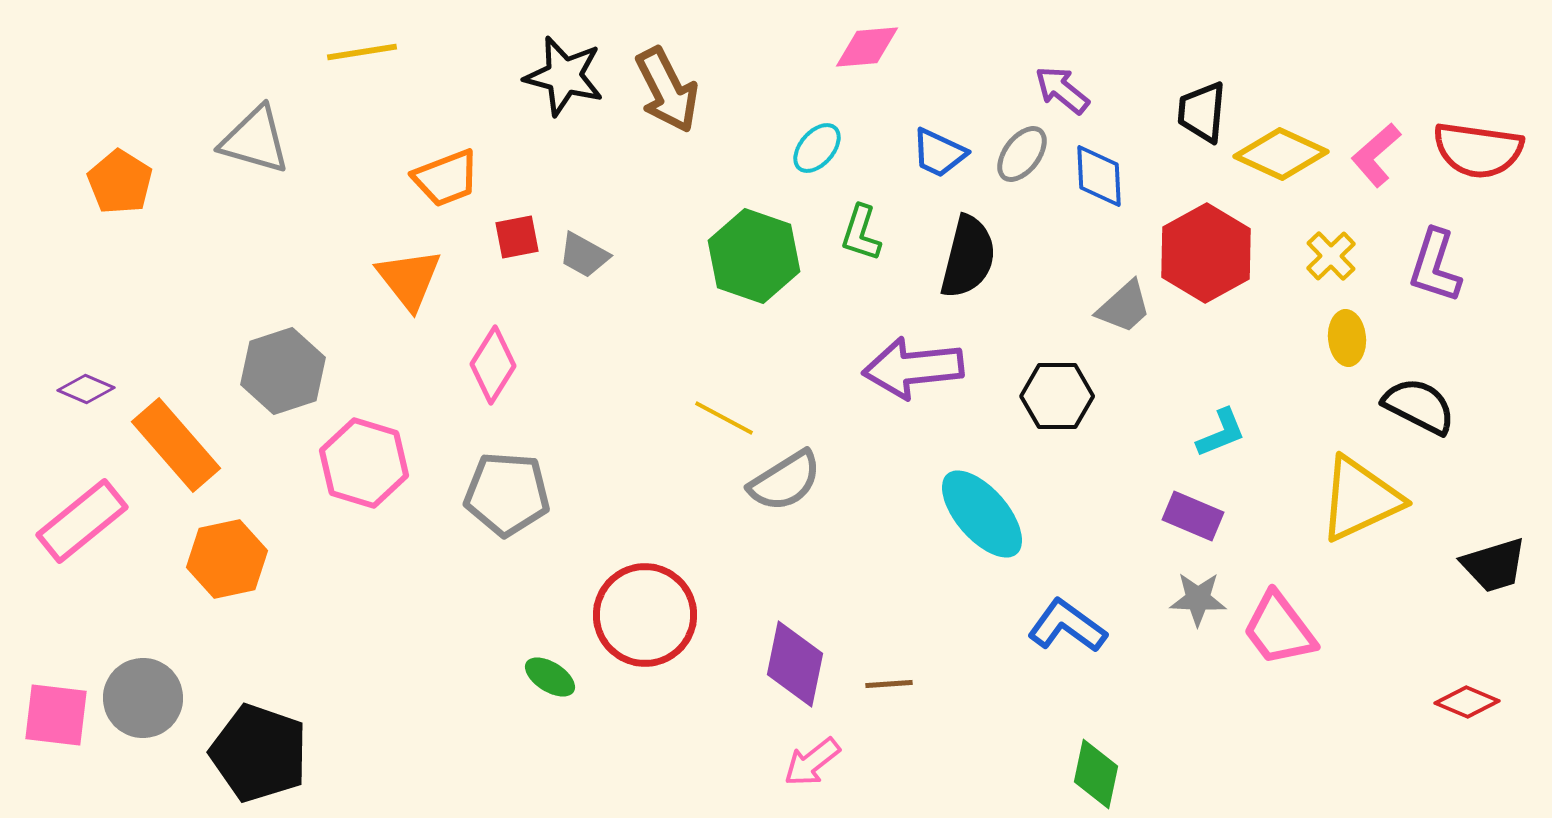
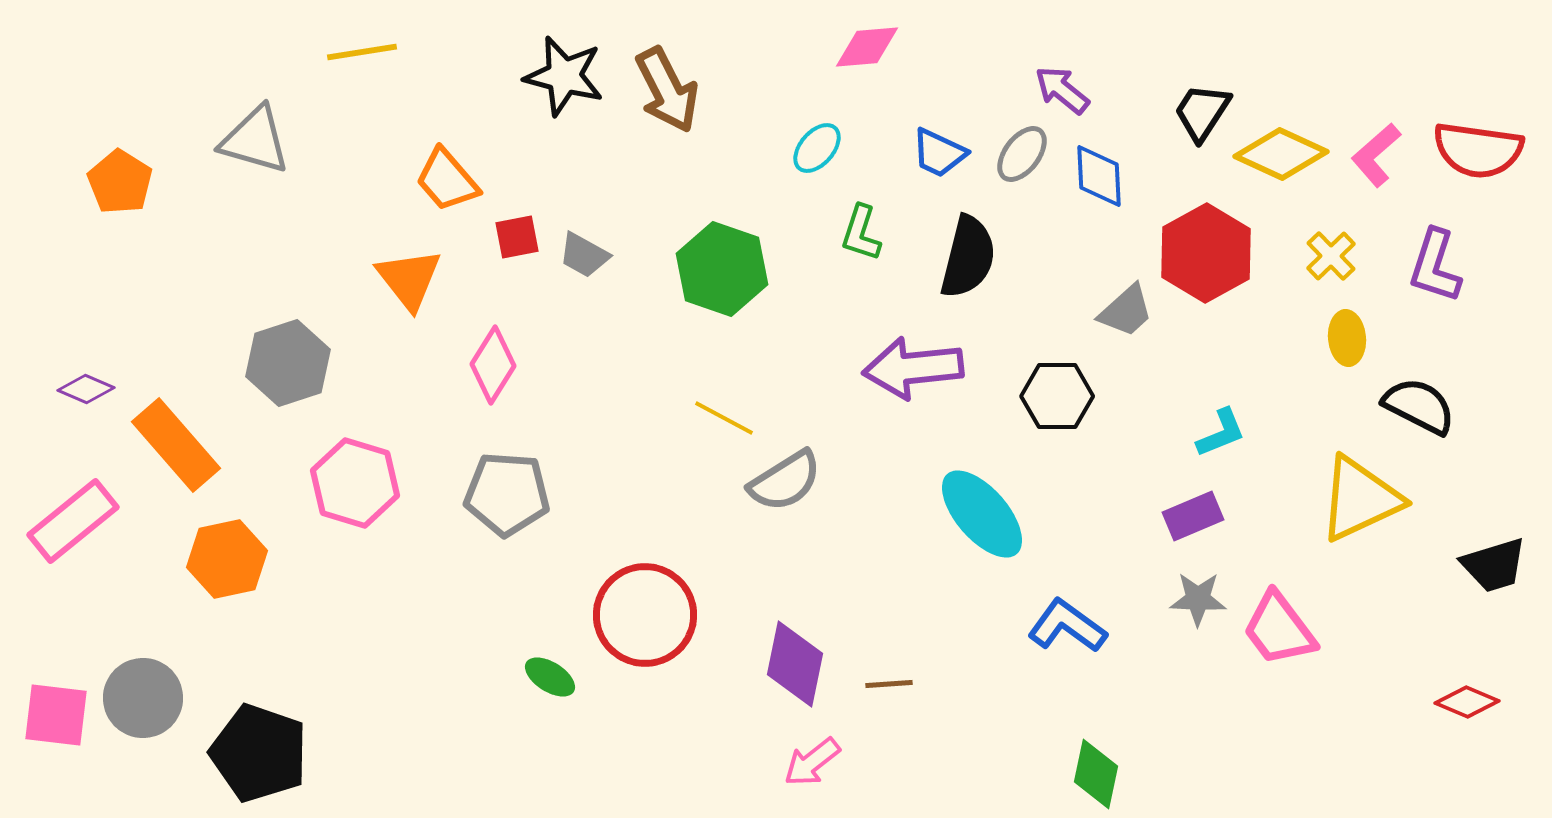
black trapezoid at (1202, 112): rotated 28 degrees clockwise
orange trapezoid at (446, 178): moved 1 px right, 2 px down; rotated 70 degrees clockwise
green hexagon at (754, 256): moved 32 px left, 13 px down
gray trapezoid at (1124, 307): moved 2 px right, 4 px down
gray hexagon at (283, 371): moved 5 px right, 8 px up
pink hexagon at (364, 463): moved 9 px left, 20 px down
purple rectangle at (1193, 516): rotated 46 degrees counterclockwise
pink rectangle at (82, 521): moved 9 px left
